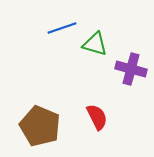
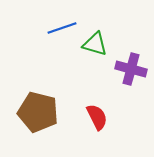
brown pentagon: moved 2 px left, 14 px up; rotated 9 degrees counterclockwise
